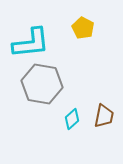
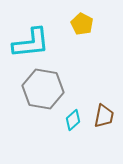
yellow pentagon: moved 1 px left, 4 px up
gray hexagon: moved 1 px right, 5 px down
cyan diamond: moved 1 px right, 1 px down
